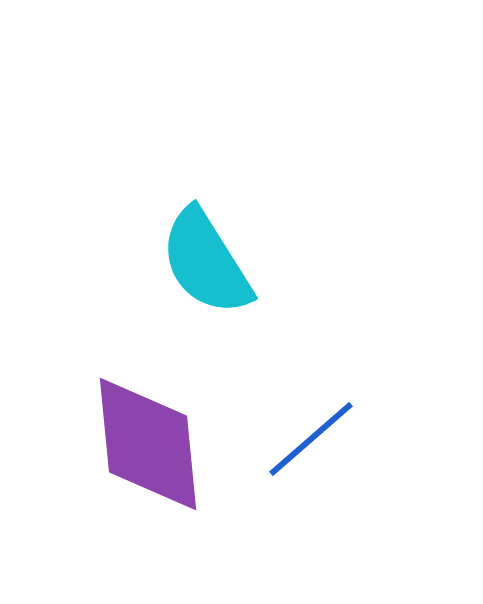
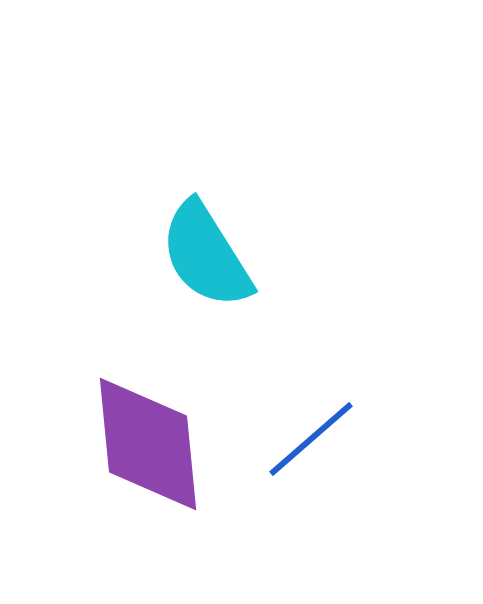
cyan semicircle: moved 7 px up
